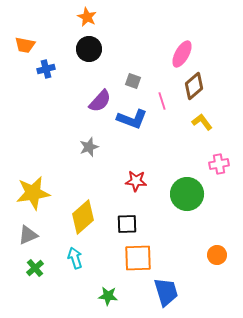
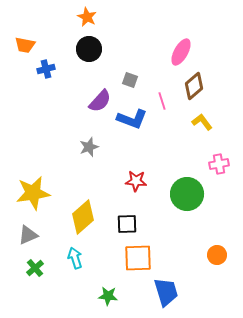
pink ellipse: moved 1 px left, 2 px up
gray square: moved 3 px left, 1 px up
